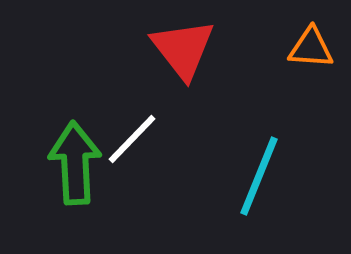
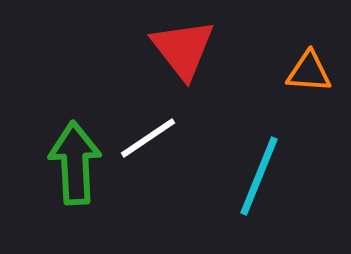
orange triangle: moved 2 px left, 24 px down
white line: moved 16 px right, 1 px up; rotated 12 degrees clockwise
